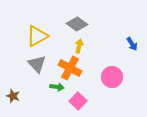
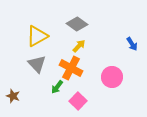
yellow arrow: rotated 32 degrees clockwise
orange cross: moved 1 px right
green arrow: rotated 120 degrees clockwise
